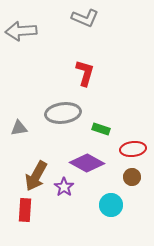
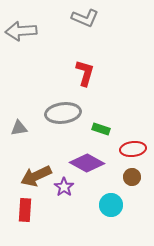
brown arrow: rotated 36 degrees clockwise
